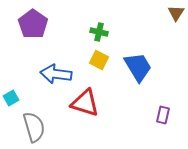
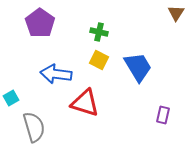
purple pentagon: moved 7 px right, 1 px up
